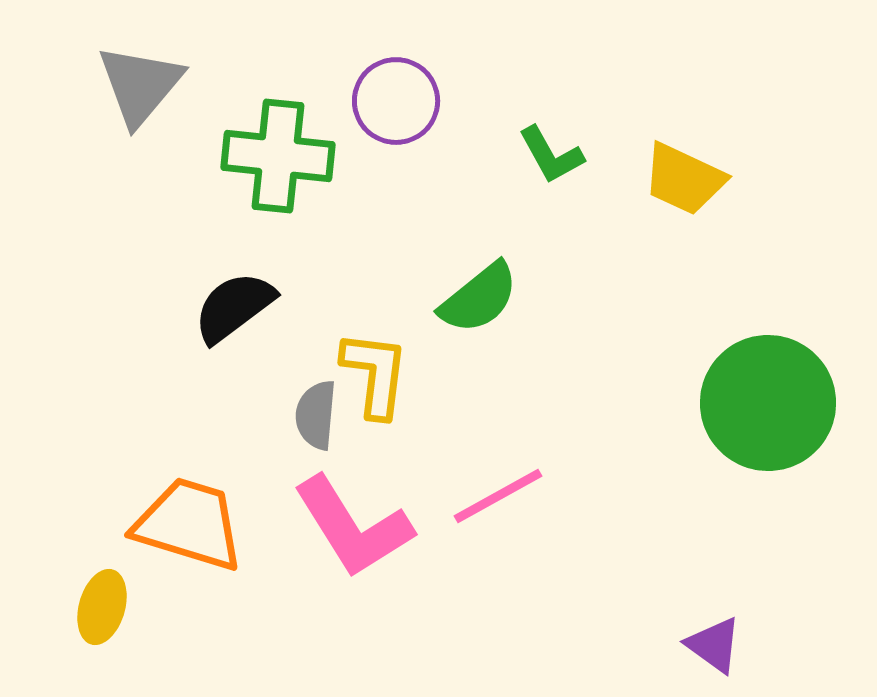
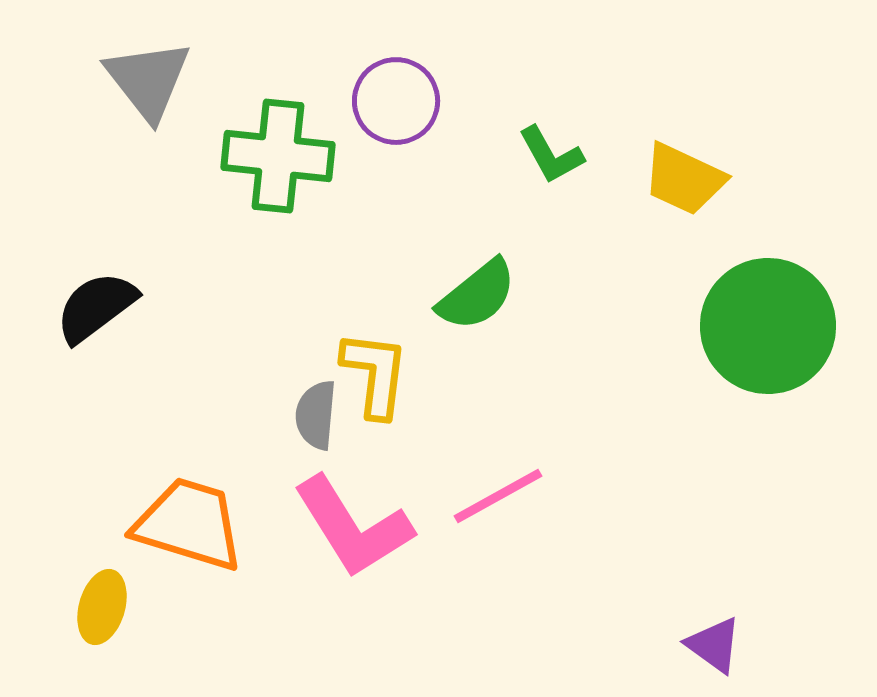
gray triangle: moved 8 px right, 5 px up; rotated 18 degrees counterclockwise
green semicircle: moved 2 px left, 3 px up
black semicircle: moved 138 px left
green circle: moved 77 px up
